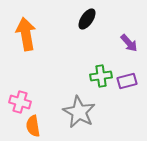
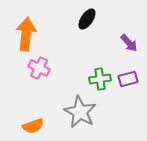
orange arrow: rotated 16 degrees clockwise
green cross: moved 1 px left, 3 px down
purple rectangle: moved 1 px right, 2 px up
pink cross: moved 19 px right, 34 px up; rotated 10 degrees clockwise
gray star: moved 1 px right
orange semicircle: rotated 100 degrees counterclockwise
